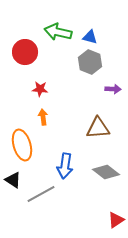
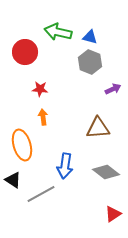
purple arrow: rotated 28 degrees counterclockwise
red triangle: moved 3 px left, 6 px up
